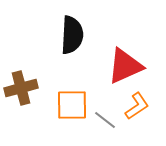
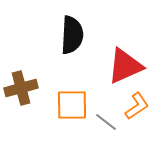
gray line: moved 1 px right, 2 px down
